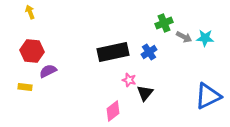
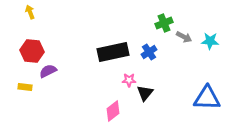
cyan star: moved 5 px right, 3 px down
pink star: rotated 16 degrees counterclockwise
blue triangle: moved 1 px left, 2 px down; rotated 28 degrees clockwise
